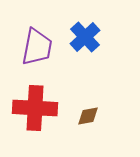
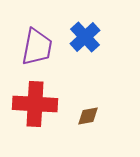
red cross: moved 4 px up
